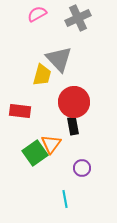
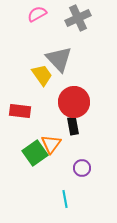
yellow trapezoid: rotated 50 degrees counterclockwise
